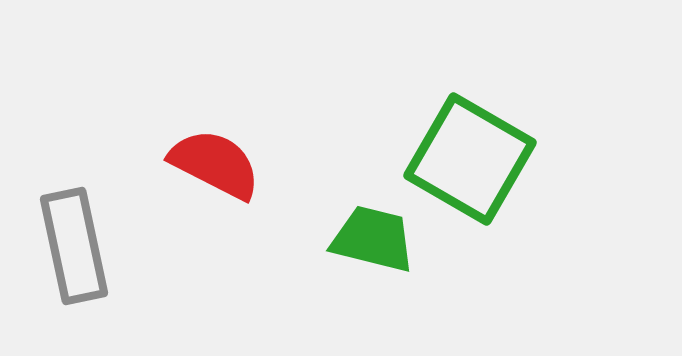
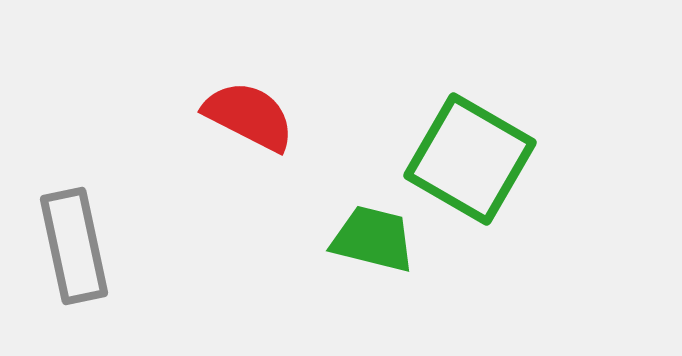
red semicircle: moved 34 px right, 48 px up
